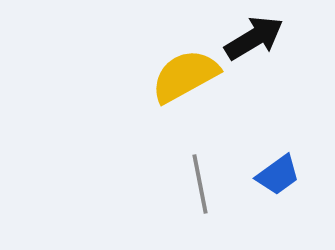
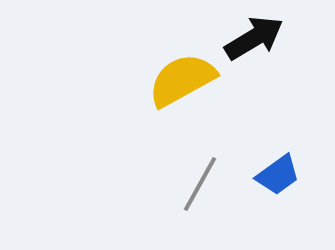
yellow semicircle: moved 3 px left, 4 px down
gray line: rotated 40 degrees clockwise
